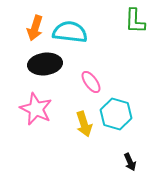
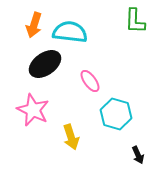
orange arrow: moved 1 px left, 3 px up
black ellipse: rotated 28 degrees counterclockwise
pink ellipse: moved 1 px left, 1 px up
pink star: moved 3 px left, 1 px down
yellow arrow: moved 13 px left, 13 px down
black arrow: moved 8 px right, 7 px up
